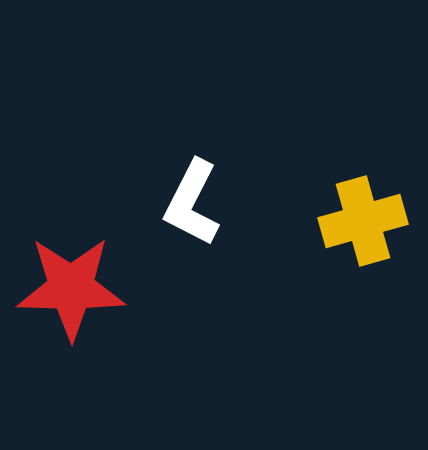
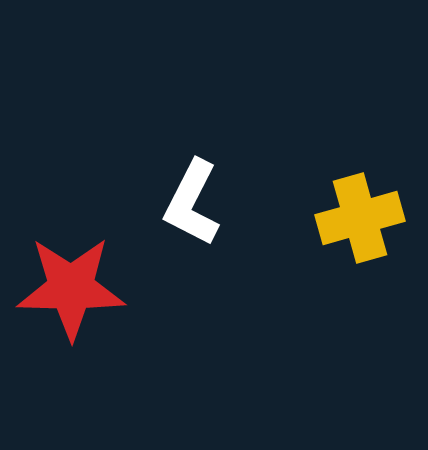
yellow cross: moved 3 px left, 3 px up
